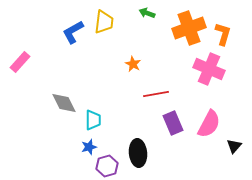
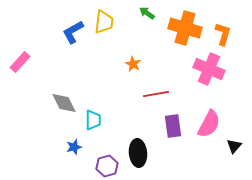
green arrow: rotated 14 degrees clockwise
orange cross: moved 4 px left; rotated 36 degrees clockwise
purple rectangle: moved 3 px down; rotated 15 degrees clockwise
blue star: moved 15 px left
